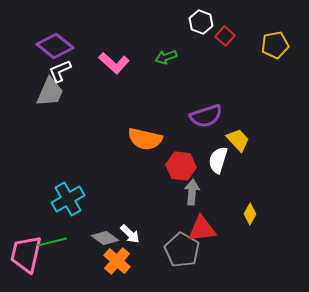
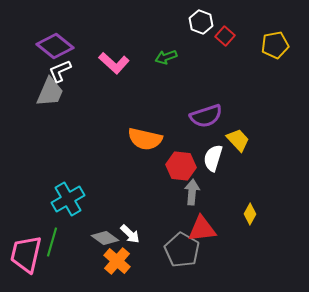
white semicircle: moved 5 px left, 2 px up
green line: rotated 60 degrees counterclockwise
